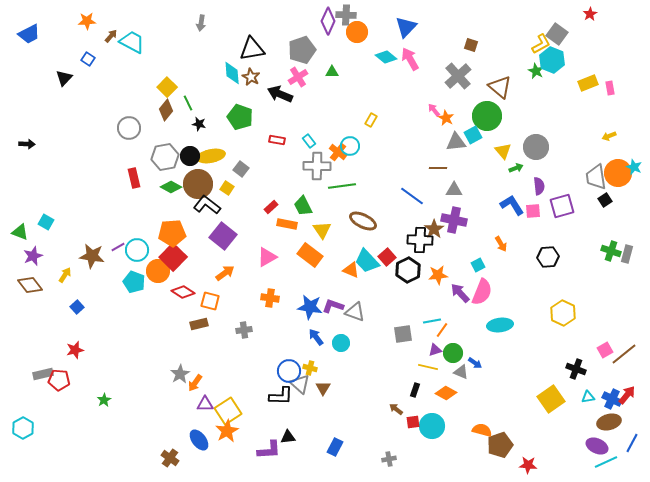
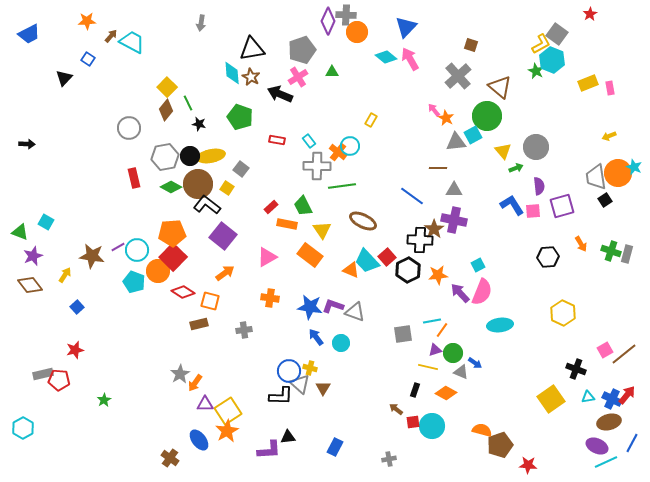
orange arrow at (501, 244): moved 80 px right
